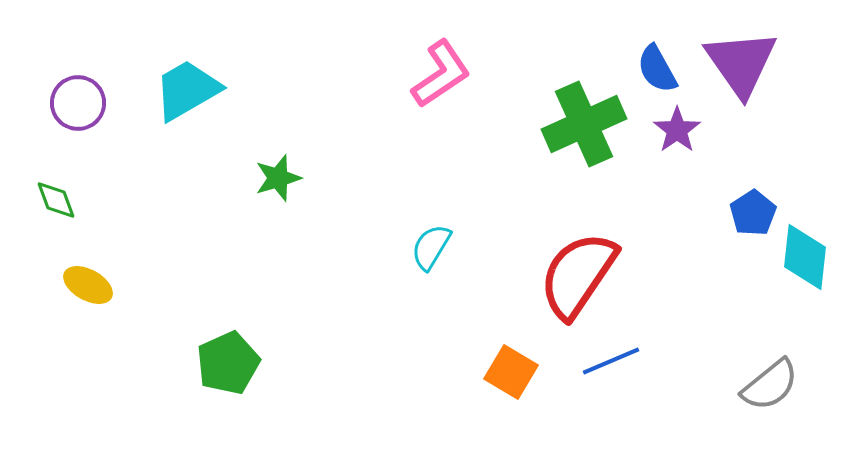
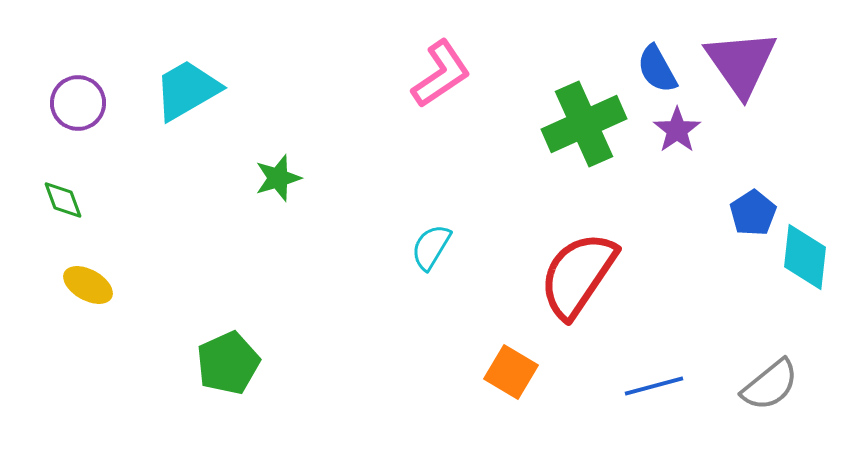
green diamond: moved 7 px right
blue line: moved 43 px right, 25 px down; rotated 8 degrees clockwise
